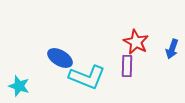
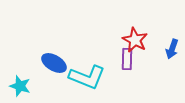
red star: moved 1 px left, 2 px up
blue ellipse: moved 6 px left, 5 px down
purple rectangle: moved 7 px up
cyan star: moved 1 px right
